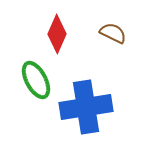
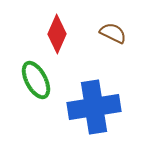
blue cross: moved 8 px right
